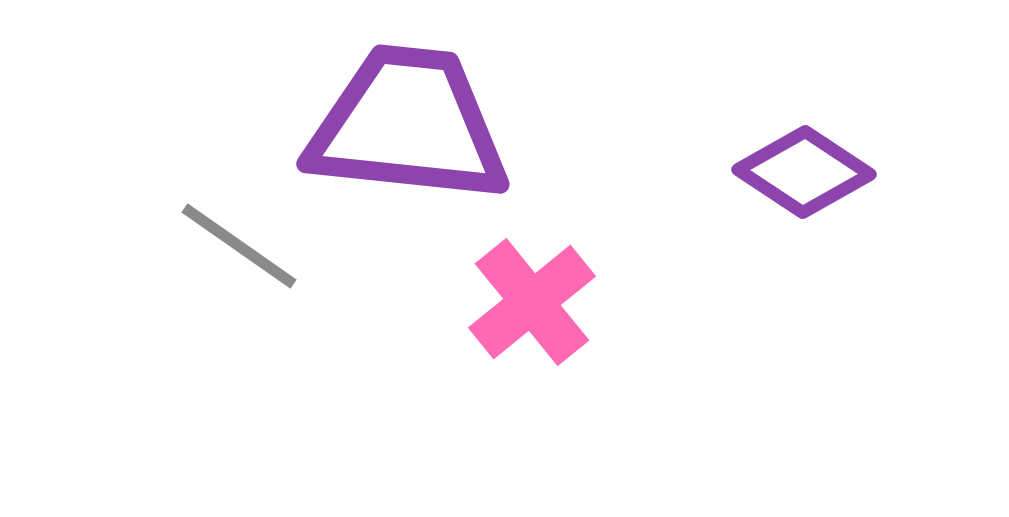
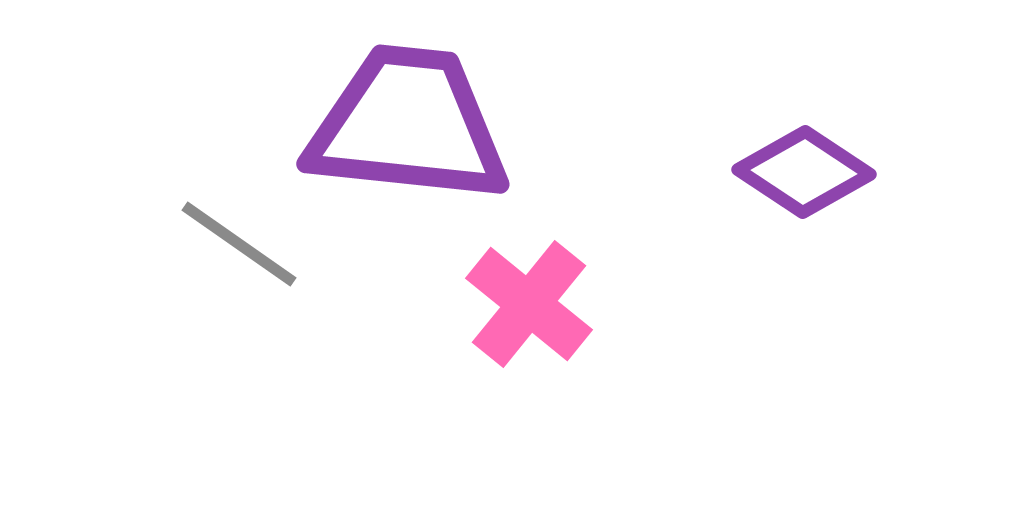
gray line: moved 2 px up
pink cross: moved 3 px left, 2 px down; rotated 12 degrees counterclockwise
